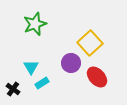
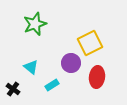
yellow square: rotated 15 degrees clockwise
cyan triangle: rotated 21 degrees counterclockwise
red ellipse: rotated 50 degrees clockwise
cyan rectangle: moved 10 px right, 2 px down
